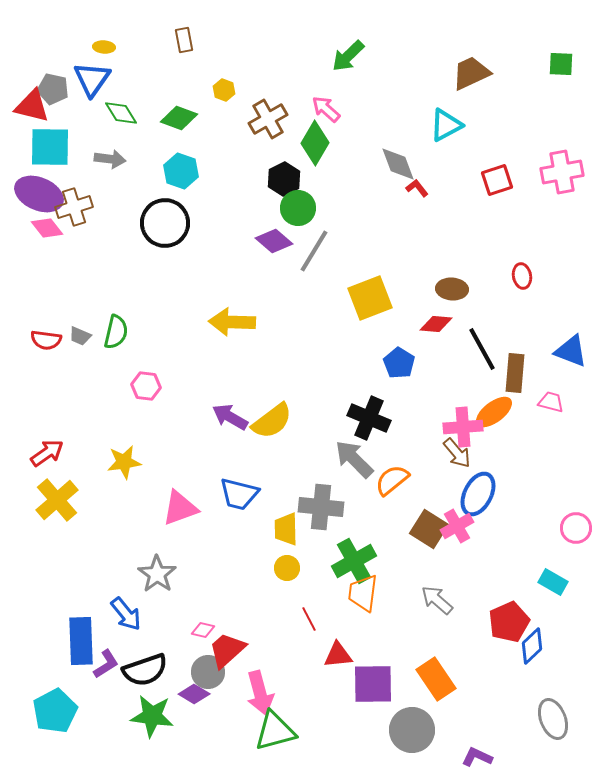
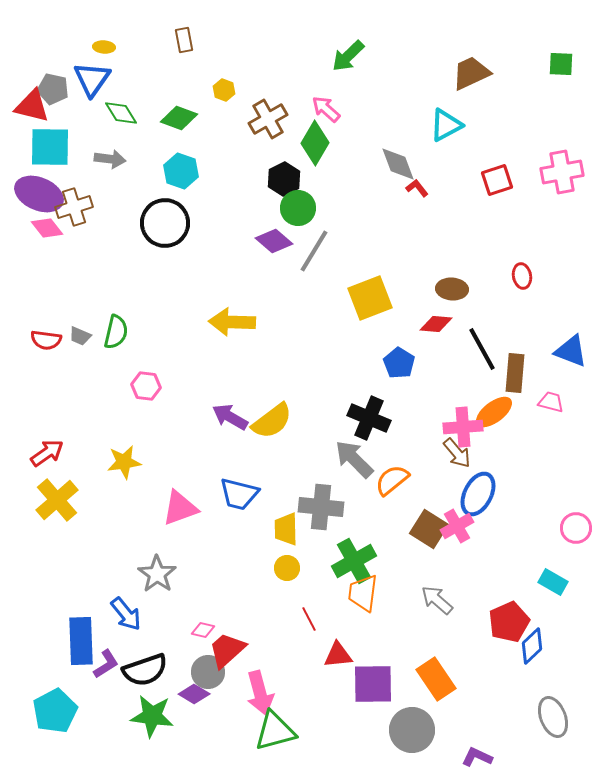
gray ellipse at (553, 719): moved 2 px up
